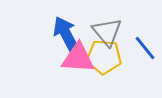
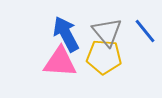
blue line: moved 17 px up
pink triangle: moved 18 px left, 4 px down
